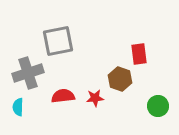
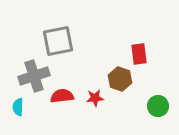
gray cross: moved 6 px right, 3 px down
red semicircle: moved 1 px left
